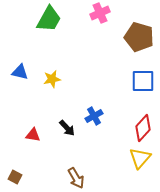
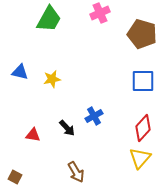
brown pentagon: moved 3 px right, 3 px up
brown arrow: moved 6 px up
